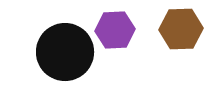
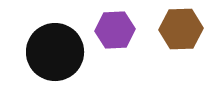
black circle: moved 10 px left
